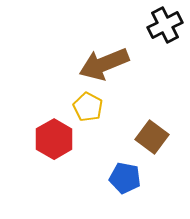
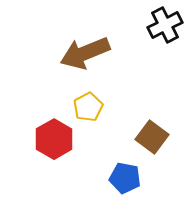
brown arrow: moved 19 px left, 11 px up
yellow pentagon: rotated 16 degrees clockwise
